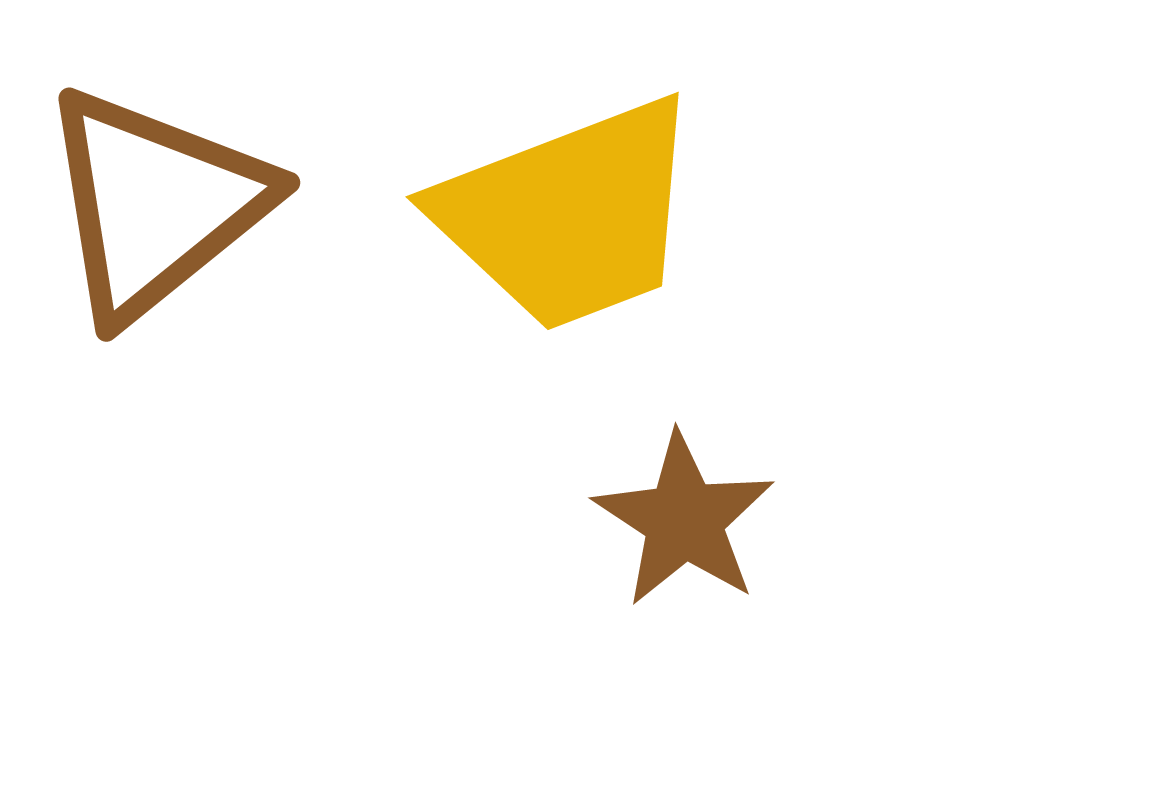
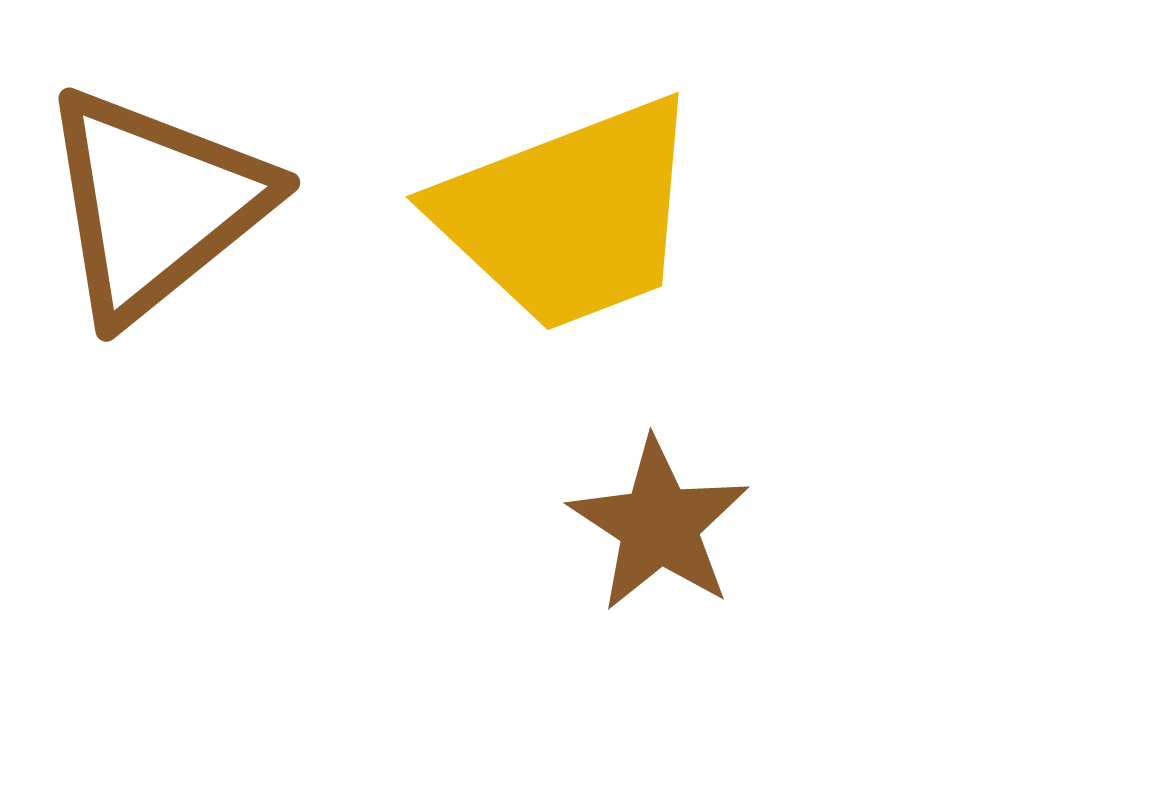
brown star: moved 25 px left, 5 px down
